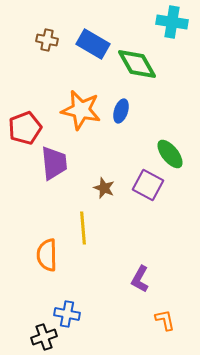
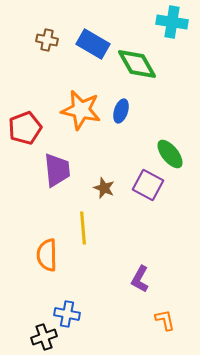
purple trapezoid: moved 3 px right, 7 px down
